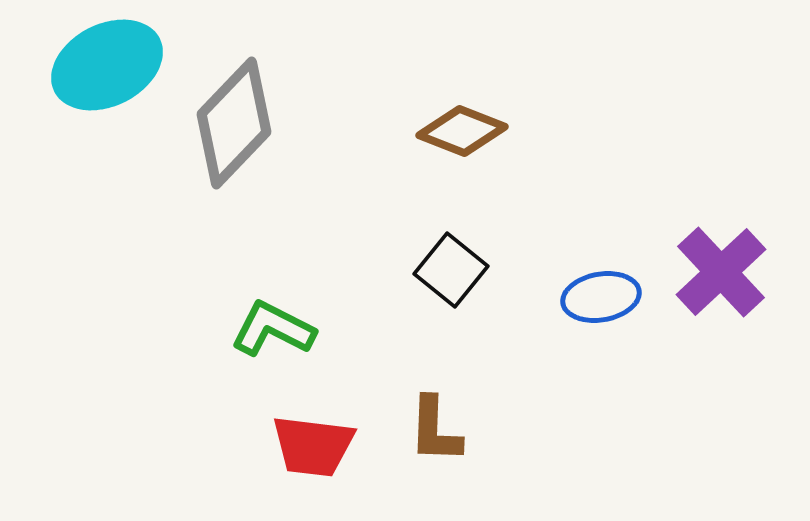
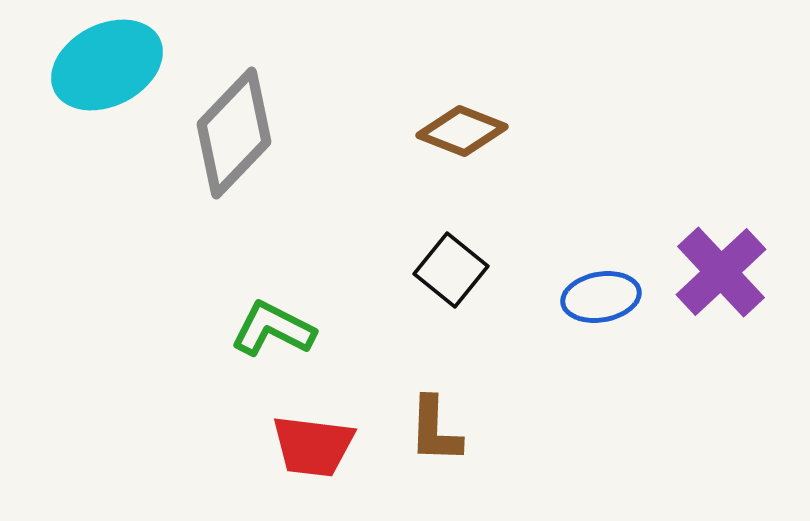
gray diamond: moved 10 px down
